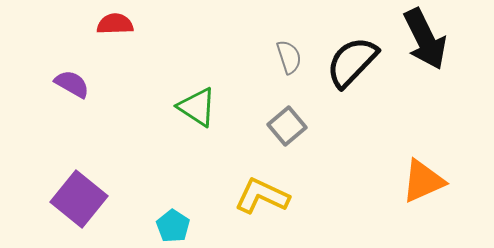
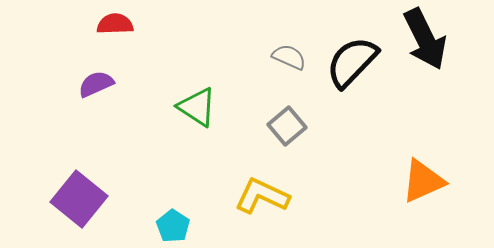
gray semicircle: rotated 48 degrees counterclockwise
purple semicircle: moved 24 px right; rotated 54 degrees counterclockwise
